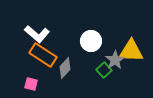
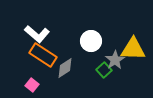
yellow triangle: moved 2 px right, 2 px up
gray diamond: rotated 15 degrees clockwise
pink square: moved 1 px right, 1 px down; rotated 24 degrees clockwise
